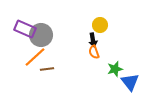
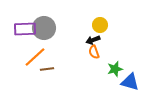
purple rectangle: rotated 25 degrees counterclockwise
gray circle: moved 3 px right, 7 px up
black arrow: rotated 80 degrees clockwise
blue triangle: rotated 36 degrees counterclockwise
